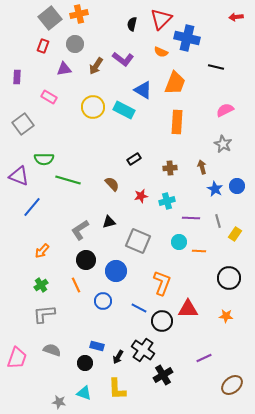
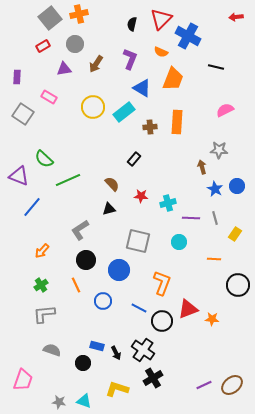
blue cross at (187, 38): moved 1 px right, 2 px up; rotated 15 degrees clockwise
red rectangle at (43, 46): rotated 40 degrees clockwise
purple L-shape at (123, 59): moved 7 px right; rotated 105 degrees counterclockwise
brown arrow at (96, 66): moved 2 px up
orange trapezoid at (175, 83): moved 2 px left, 4 px up
blue triangle at (143, 90): moved 1 px left, 2 px up
cyan rectangle at (124, 110): moved 2 px down; rotated 65 degrees counterclockwise
gray square at (23, 124): moved 10 px up; rotated 20 degrees counterclockwise
gray star at (223, 144): moved 4 px left, 6 px down; rotated 24 degrees counterclockwise
green semicircle at (44, 159): rotated 42 degrees clockwise
black rectangle at (134, 159): rotated 16 degrees counterclockwise
brown cross at (170, 168): moved 20 px left, 41 px up
green line at (68, 180): rotated 40 degrees counterclockwise
red star at (141, 196): rotated 16 degrees clockwise
cyan cross at (167, 201): moved 1 px right, 2 px down
gray line at (218, 221): moved 3 px left, 3 px up
black triangle at (109, 222): moved 13 px up
gray square at (138, 241): rotated 10 degrees counterclockwise
orange line at (199, 251): moved 15 px right, 8 px down
blue circle at (116, 271): moved 3 px right, 1 px up
black circle at (229, 278): moved 9 px right, 7 px down
red triangle at (188, 309): rotated 20 degrees counterclockwise
orange star at (226, 316): moved 14 px left, 3 px down
black arrow at (118, 357): moved 2 px left, 4 px up; rotated 56 degrees counterclockwise
pink trapezoid at (17, 358): moved 6 px right, 22 px down
purple line at (204, 358): moved 27 px down
black circle at (85, 363): moved 2 px left
black cross at (163, 375): moved 10 px left, 3 px down
yellow L-shape at (117, 389): rotated 110 degrees clockwise
cyan triangle at (84, 393): moved 8 px down
